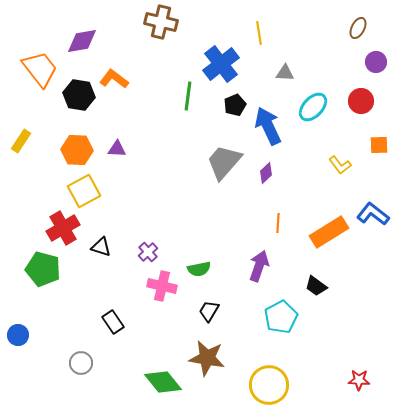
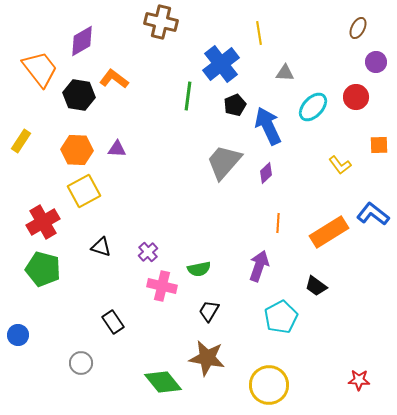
purple diamond at (82, 41): rotated 20 degrees counterclockwise
red circle at (361, 101): moved 5 px left, 4 px up
red cross at (63, 228): moved 20 px left, 6 px up
